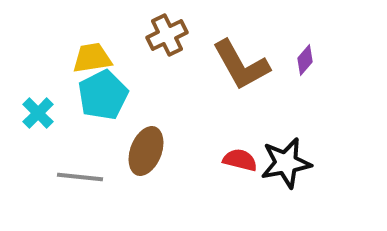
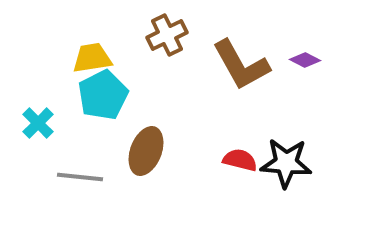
purple diamond: rotated 76 degrees clockwise
cyan cross: moved 10 px down
black star: rotated 15 degrees clockwise
